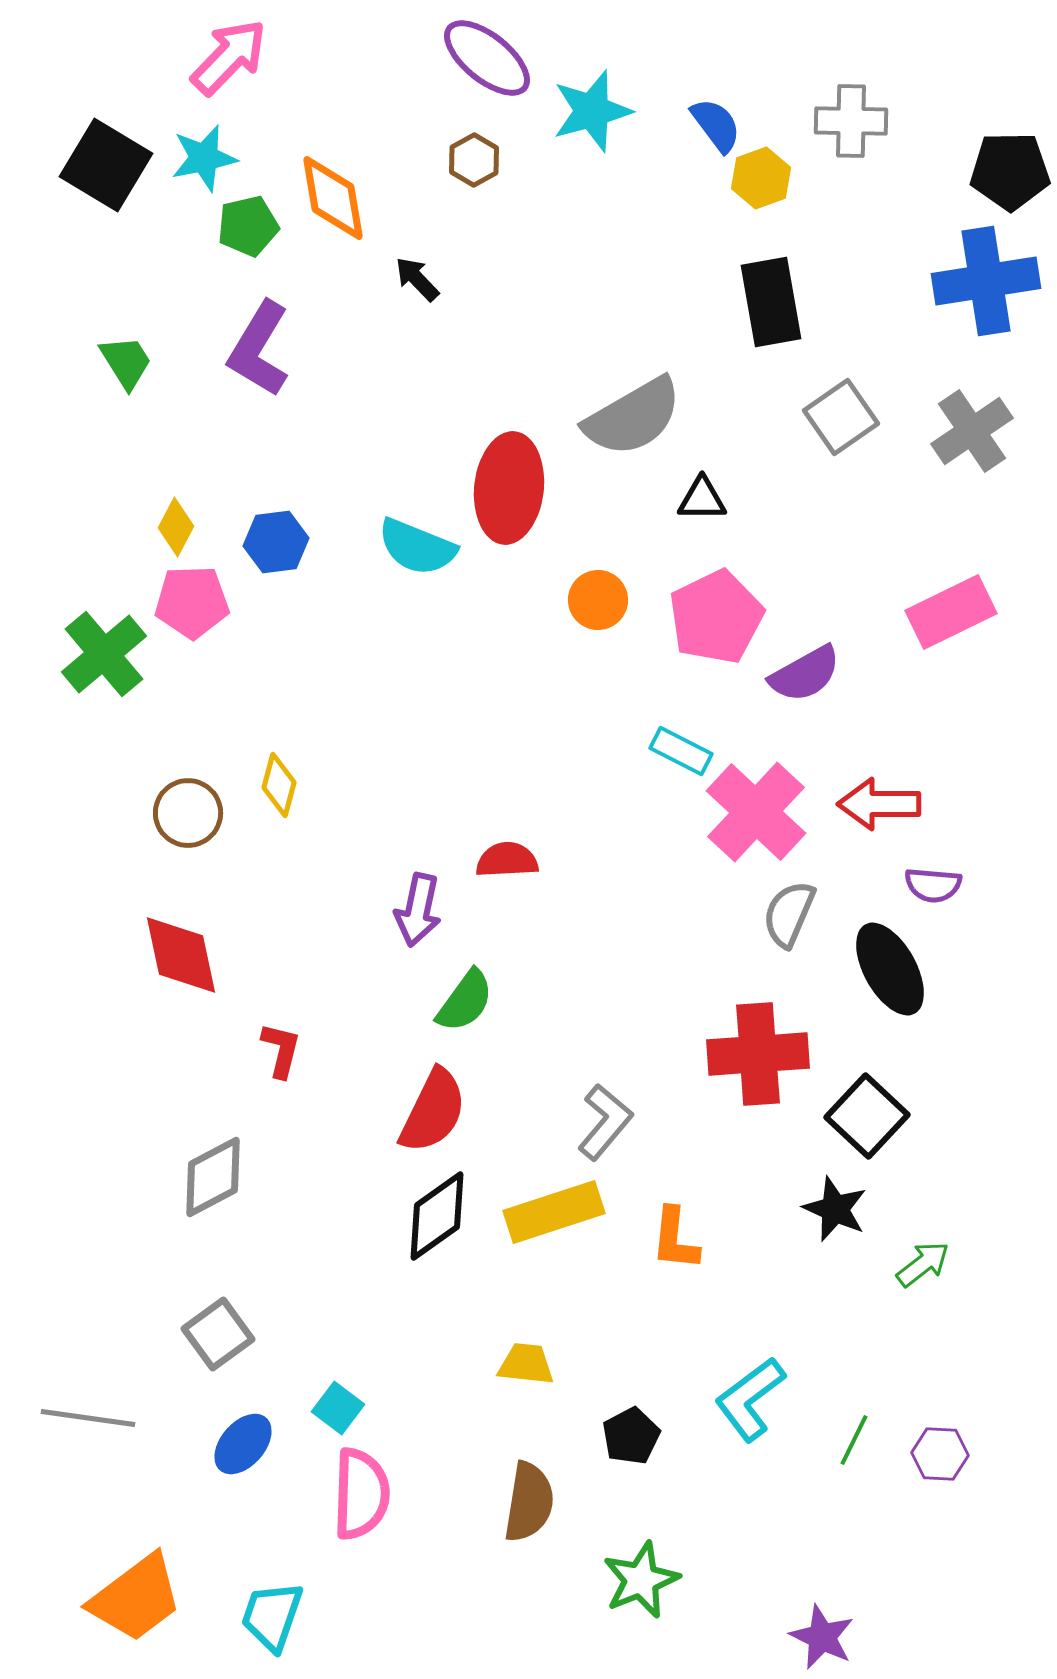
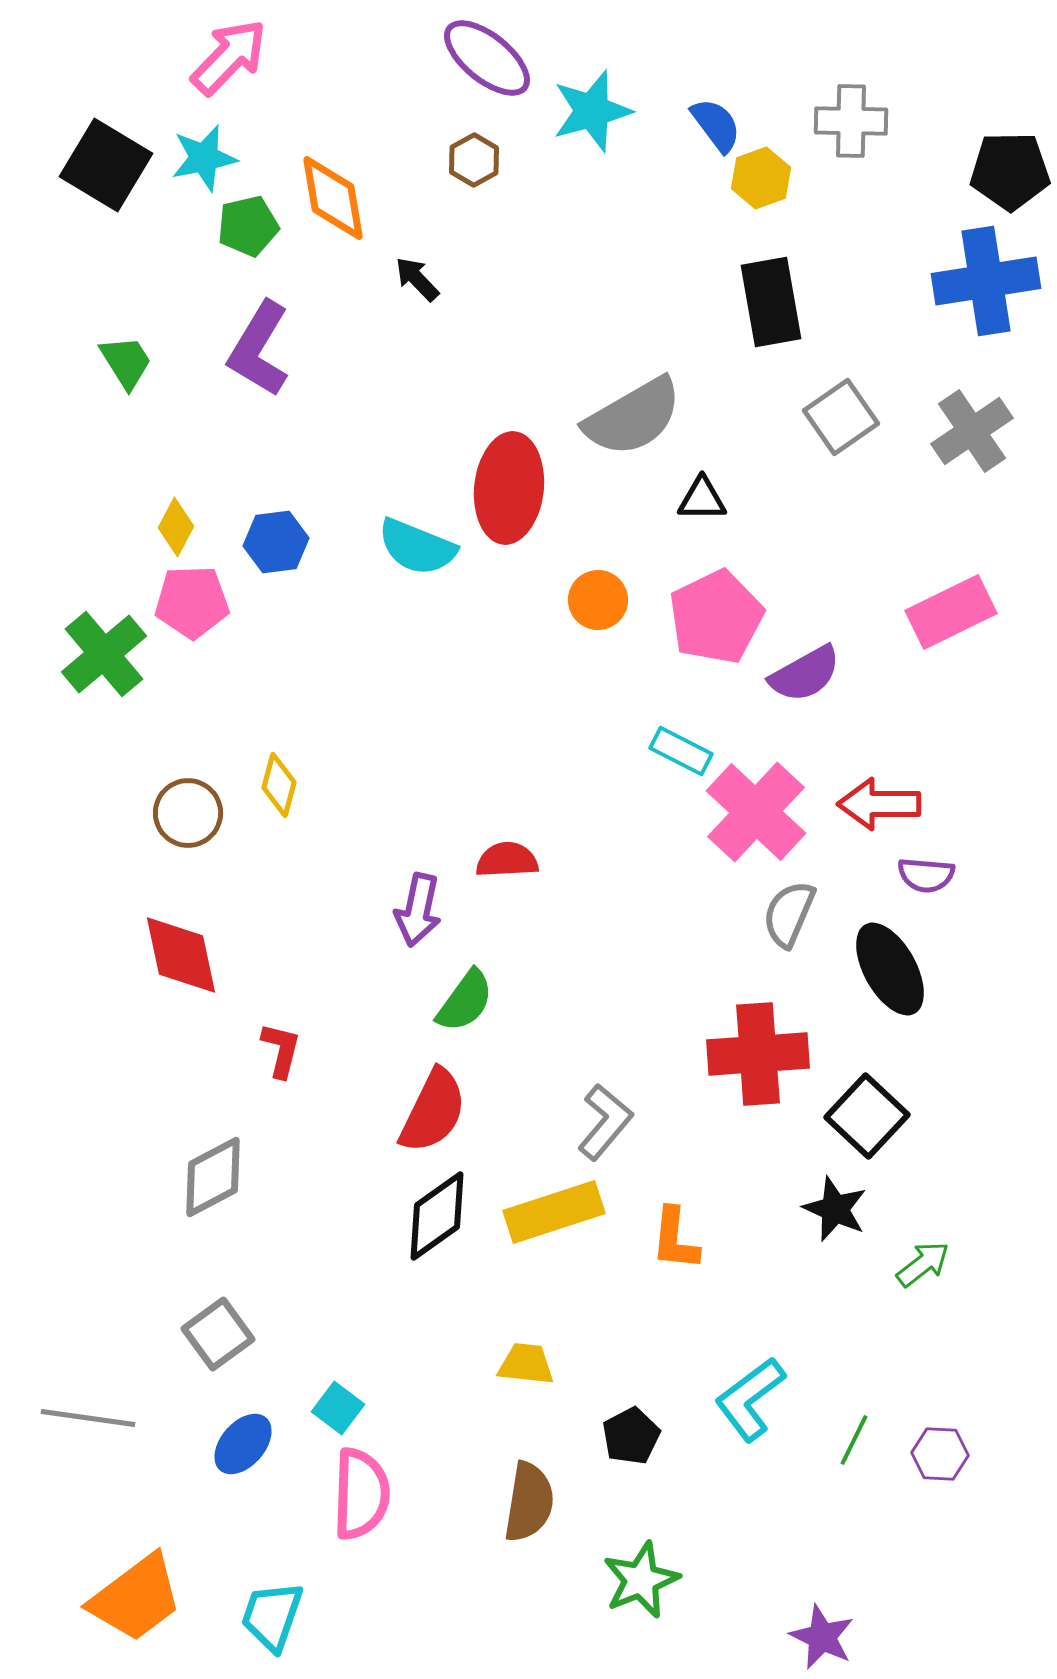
purple semicircle at (933, 885): moved 7 px left, 10 px up
